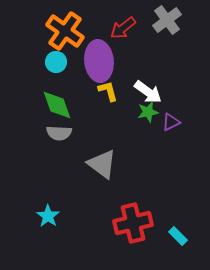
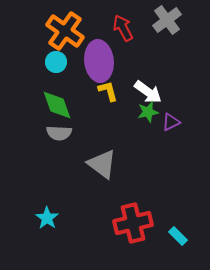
red arrow: rotated 100 degrees clockwise
cyan star: moved 1 px left, 2 px down
